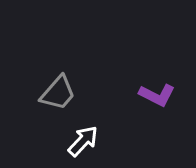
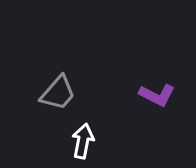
white arrow: rotated 32 degrees counterclockwise
